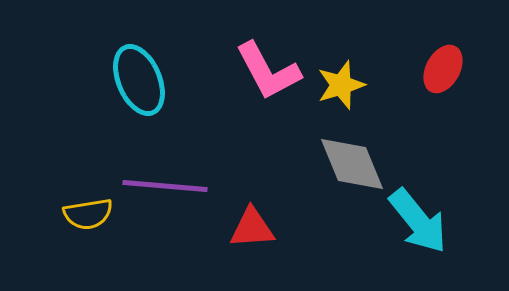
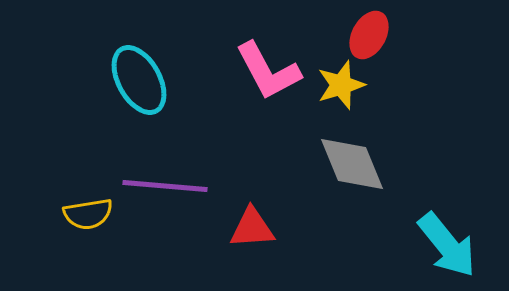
red ellipse: moved 74 px left, 34 px up
cyan ellipse: rotated 6 degrees counterclockwise
cyan arrow: moved 29 px right, 24 px down
